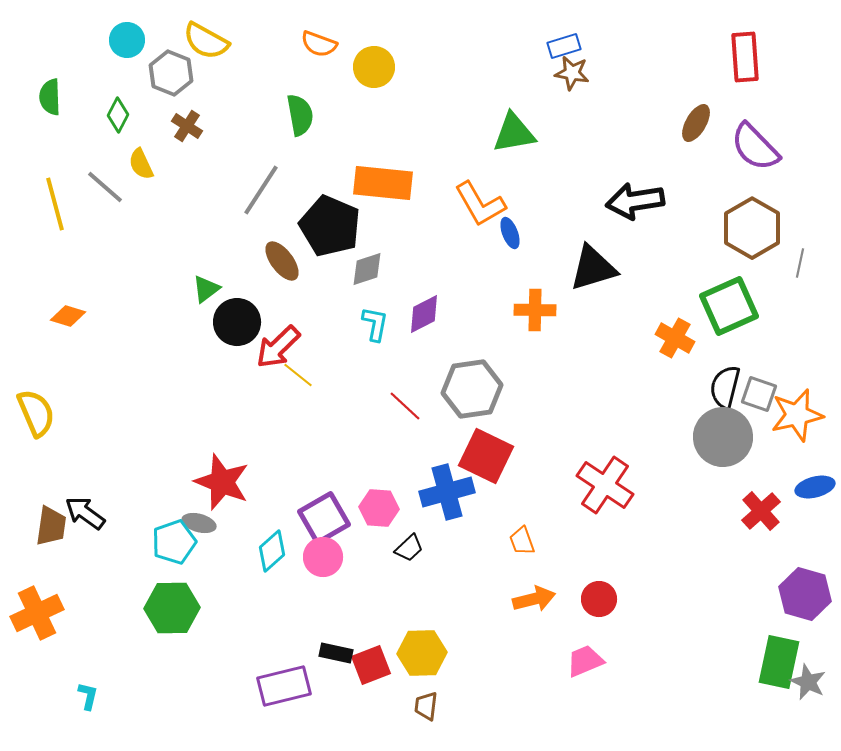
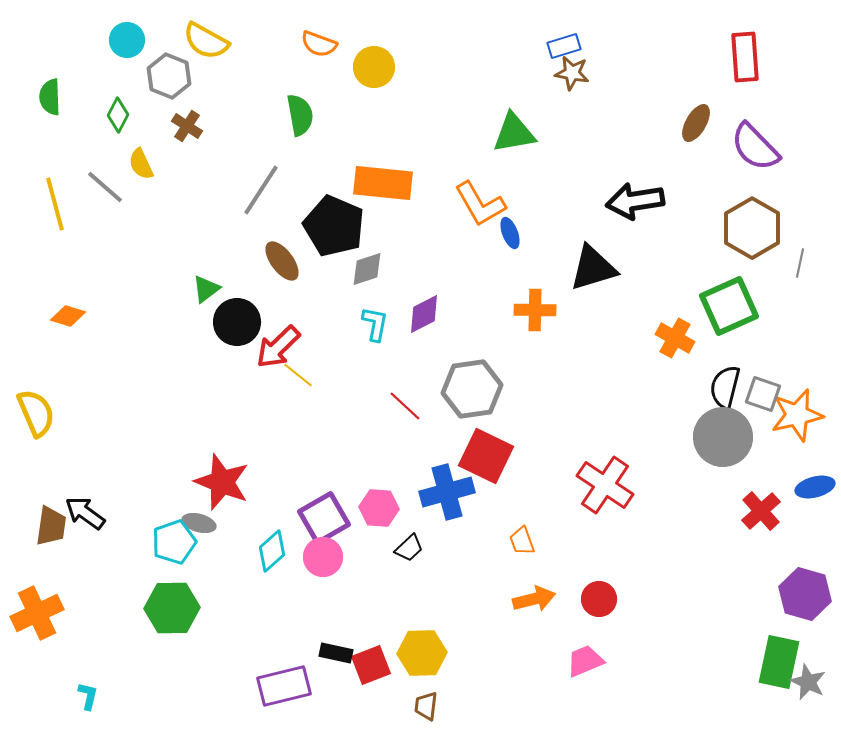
gray hexagon at (171, 73): moved 2 px left, 3 px down
black pentagon at (330, 226): moved 4 px right
gray square at (759, 394): moved 4 px right
